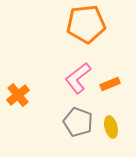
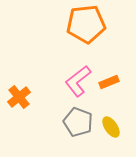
pink L-shape: moved 3 px down
orange rectangle: moved 1 px left, 2 px up
orange cross: moved 1 px right, 2 px down
yellow ellipse: rotated 20 degrees counterclockwise
